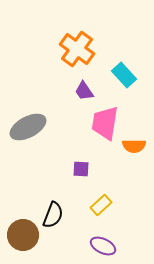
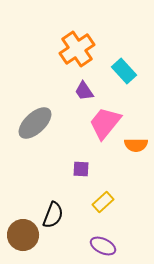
orange cross: rotated 20 degrees clockwise
cyan rectangle: moved 4 px up
pink trapezoid: rotated 30 degrees clockwise
gray ellipse: moved 7 px right, 4 px up; rotated 15 degrees counterclockwise
orange semicircle: moved 2 px right, 1 px up
yellow rectangle: moved 2 px right, 3 px up
